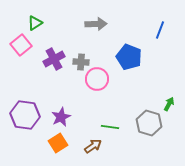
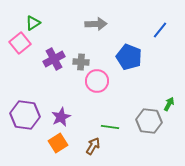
green triangle: moved 2 px left
blue line: rotated 18 degrees clockwise
pink square: moved 1 px left, 2 px up
pink circle: moved 2 px down
gray hexagon: moved 2 px up; rotated 10 degrees counterclockwise
brown arrow: rotated 24 degrees counterclockwise
